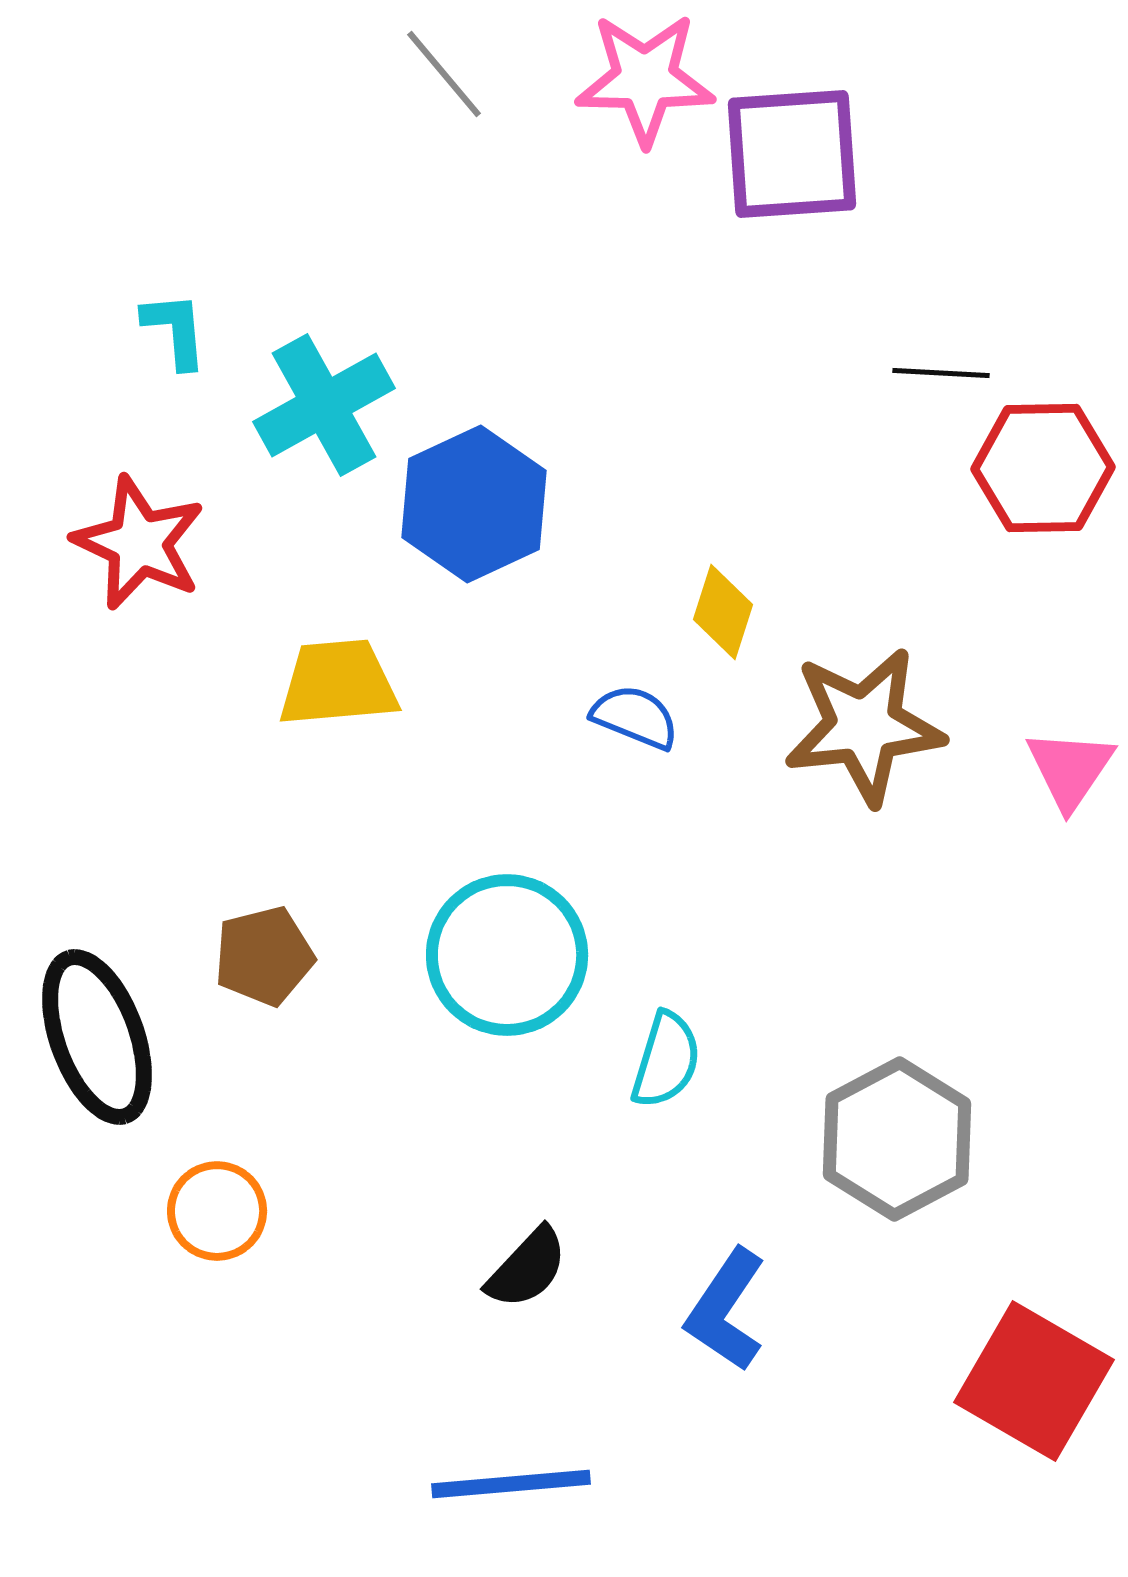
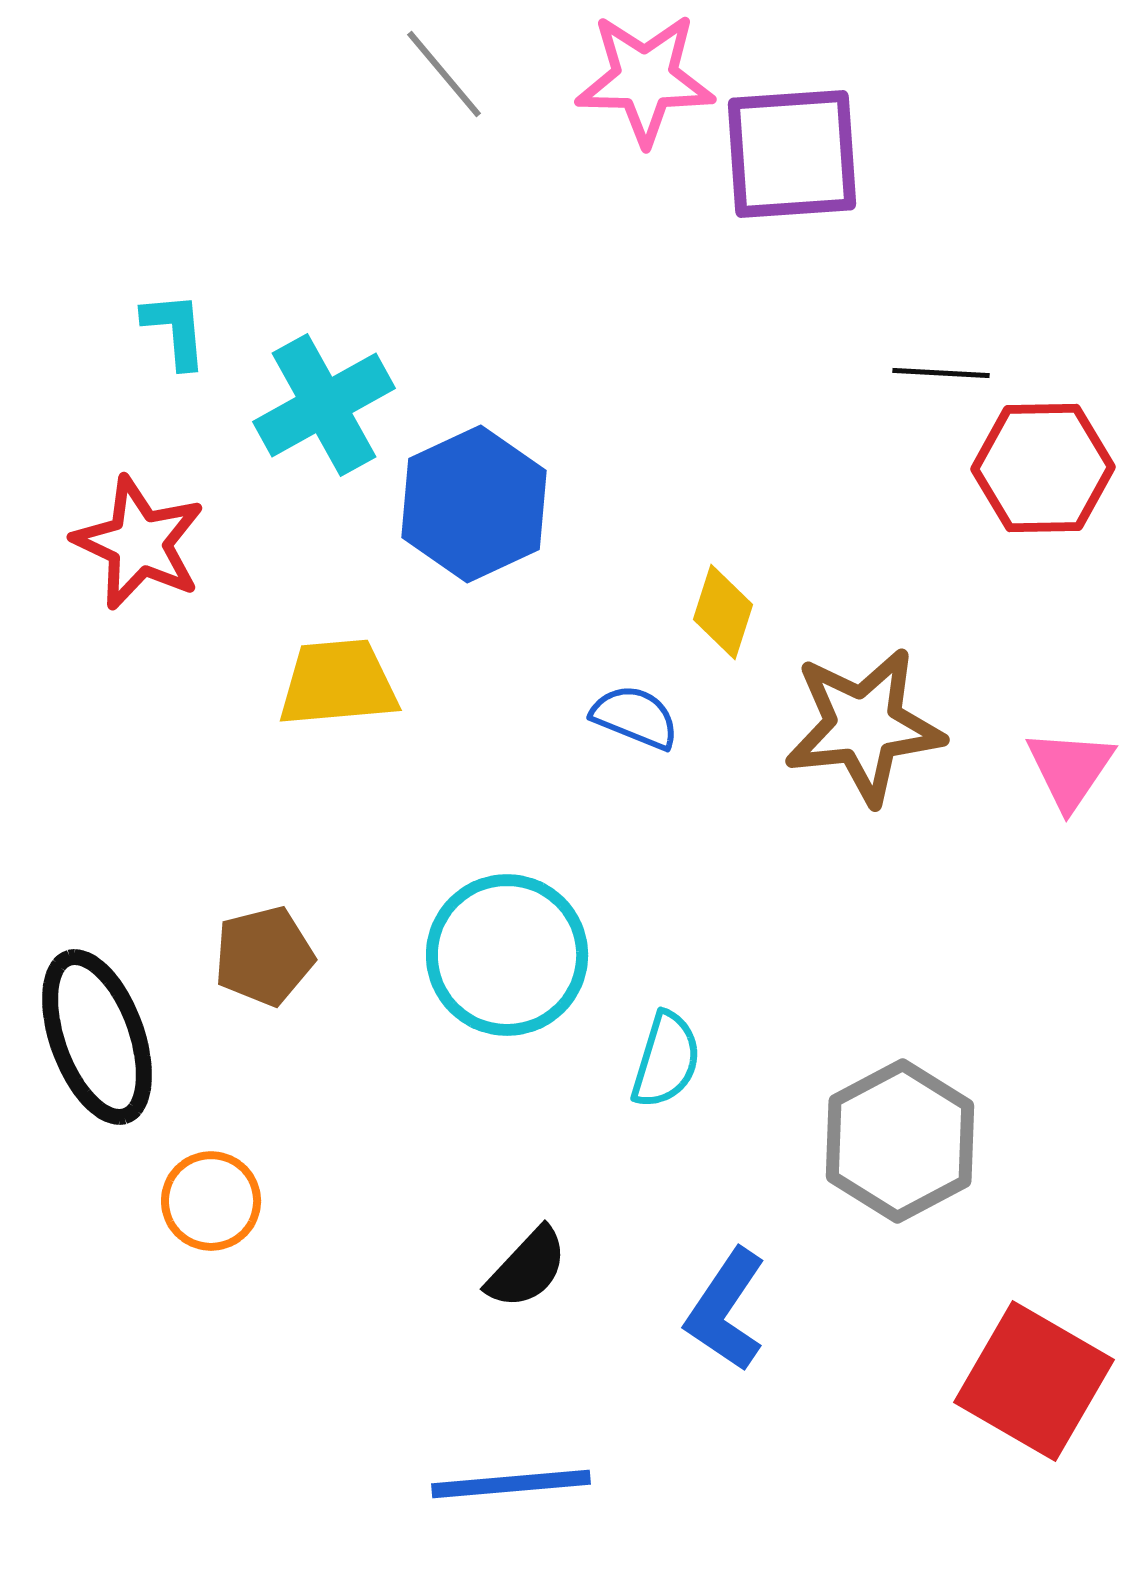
gray hexagon: moved 3 px right, 2 px down
orange circle: moved 6 px left, 10 px up
